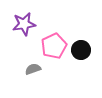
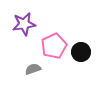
black circle: moved 2 px down
